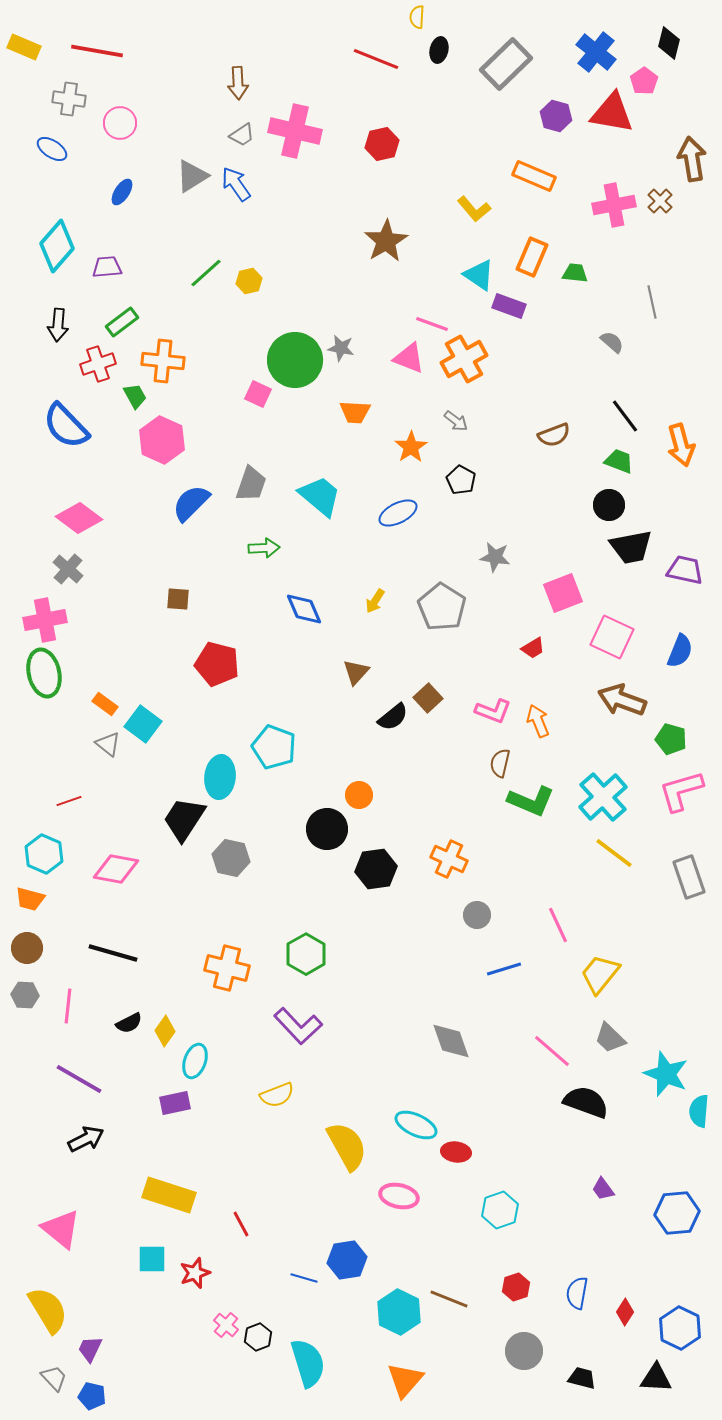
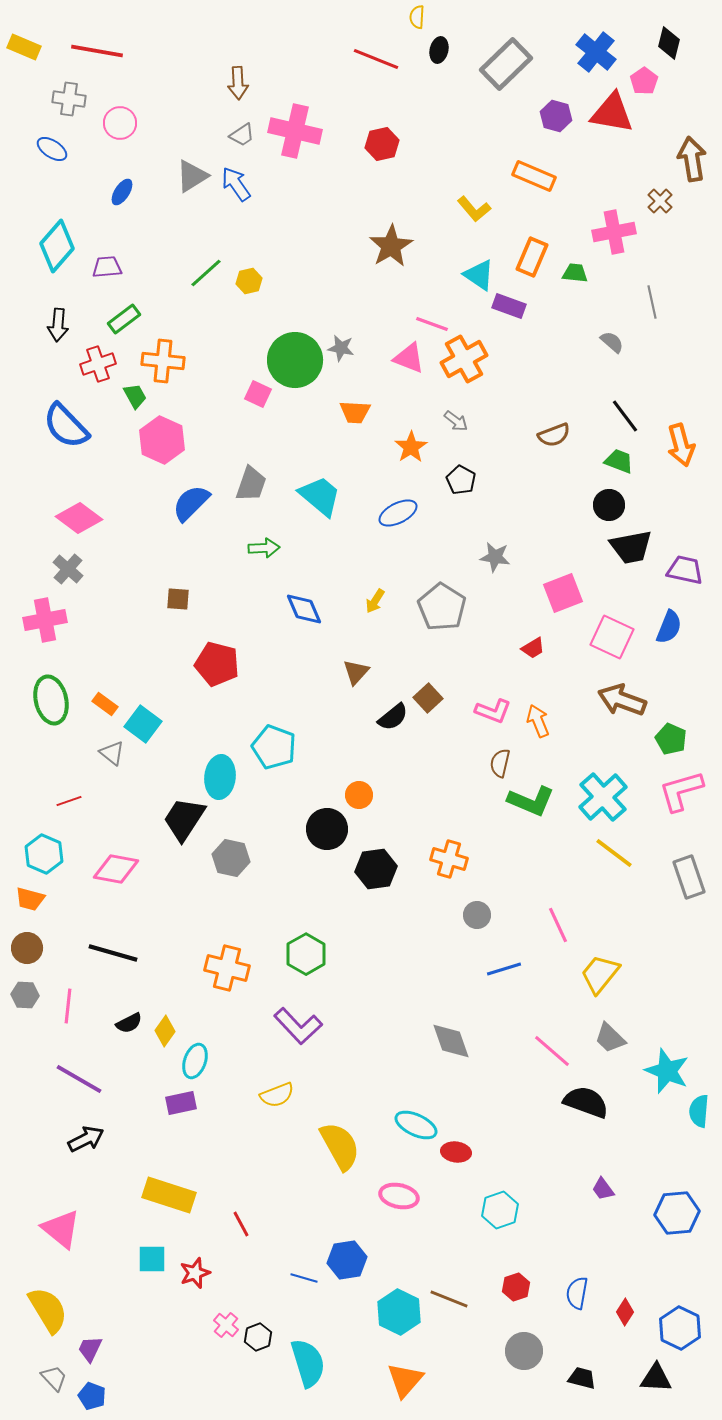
pink cross at (614, 205): moved 27 px down
brown star at (386, 241): moved 5 px right, 5 px down
green rectangle at (122, 322): moved 2 px right, 3 px up
blue semicircle at (680, 651): moved 11 px left, 24 px up
green ellipse at (44, 673): moved 7 px right, 27 px down
green pentagon at (671, 739): rotated 8 degrees clockwise
gray triangle at (108, 744): moved 4 px right, 9 px down
orange cross at (449, 859): rotated 9 degrees counterclockwise
cyan star at (666, 1074): moved 1 px right, 3 px up
purple rectangle at (175, 1103): moved 6 px right
yellow semicircle at (347, 1146): moved 7 px left
blue pentagon at (92, 1396): rotated 8 degrees clockwise
